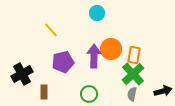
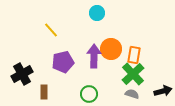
gray semicircle: rotated 96 degrees clockwise
